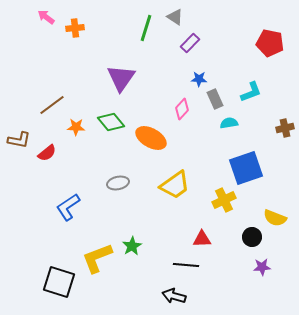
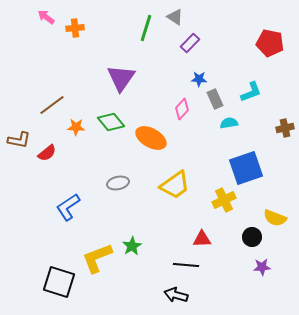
black arrow: moved 2 px right, 1 px up
